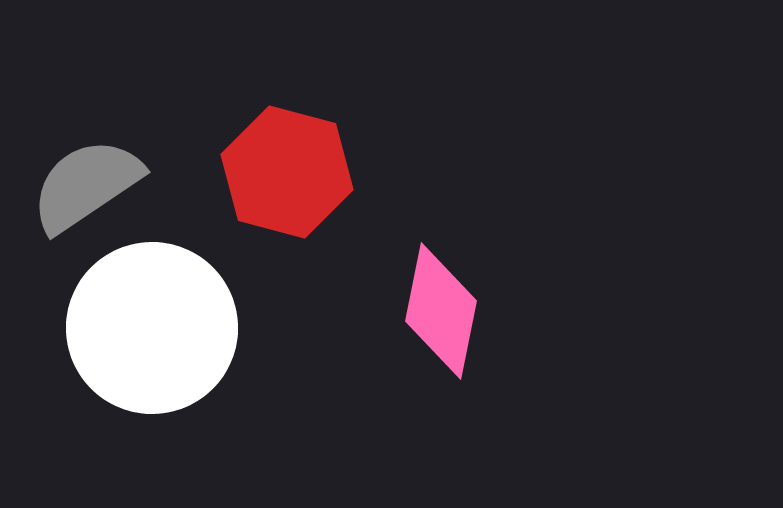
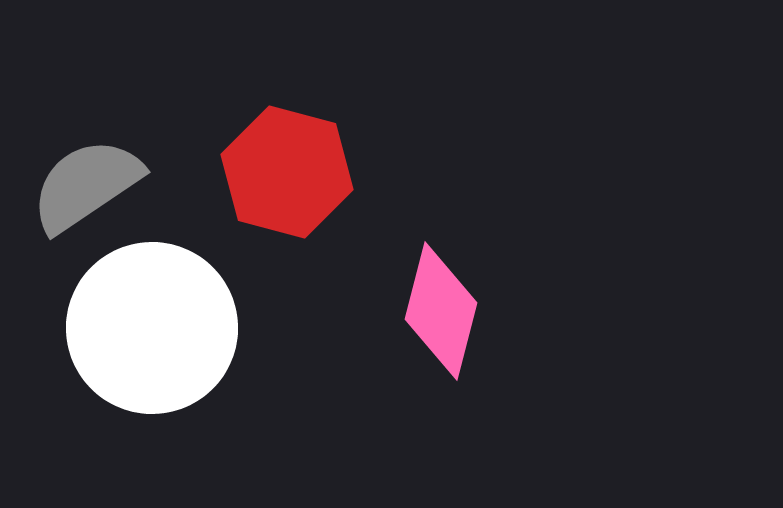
pink diamond: rotated 3 degrees clockwise
